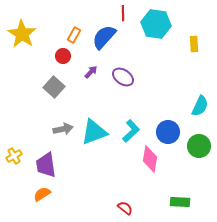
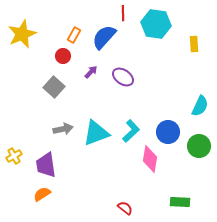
yellow star: rotated 16 degrees clockwise
cyan triangle: moved 2 px right, 1 px down
